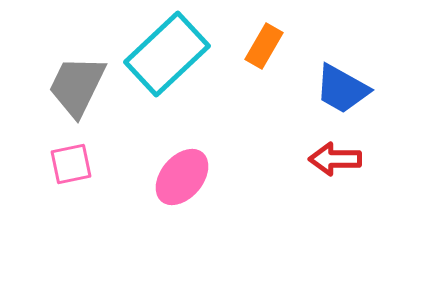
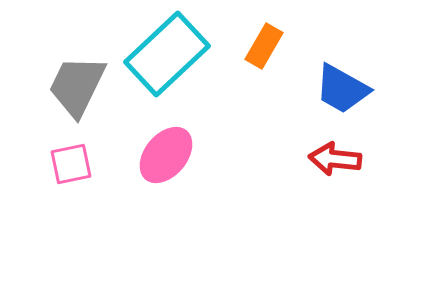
red arrow: rotated 6 degrees clockwise
pink ellipse: moved 16 px left, 22 px up
